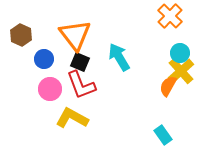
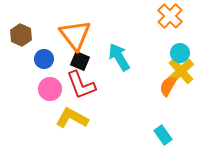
black square: moved 1 px up
